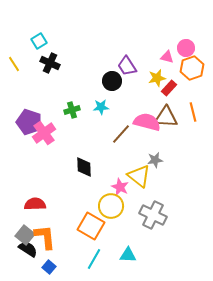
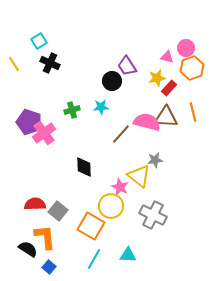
gray square: moved 33 px right, 24 px up
